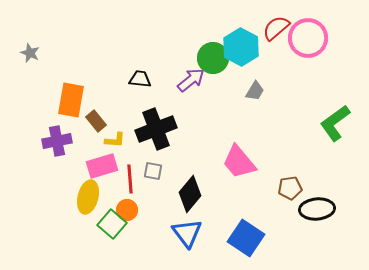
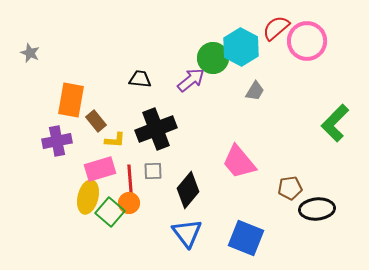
pink circle: moved 1 px left, 3 px down
green L-shape: rotated 9 degrees counterclockwise
pink rectangle: moved 2 px left, 3 px down
gray square: rotated 12 degrees counterclockwise
black diamond: moved 2 px left, 4 px up
orange circle: moved 2 px right, 7 px up
green square: moved 2 px left, 12 px up
blue square: rotated 12 degrees counterclockwise
